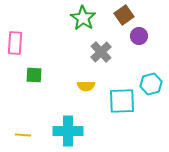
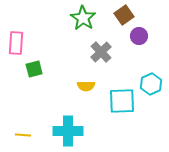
pink rectangle: moved 1 px right
green square: moved 6 px up; rotated 18 degrees counterclockwise
cyan hexagon: rotated 10 degrees counterclockwise
